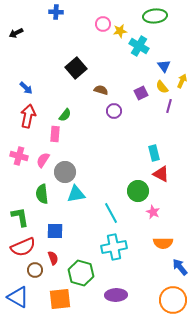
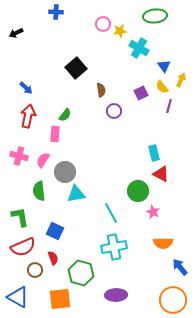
cyan cross at (139, 46): moved 2 px down
yellow arrow at (182, 81): moved 1 px left, 1 px up
brown semicircle at (101, 90): rotated 64 degrees clockwise
green semicircle at (42, 194): moved 3 px left, 3 px up
blue square at (55, 231): rotated 24 degrees clockwise
